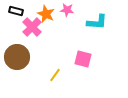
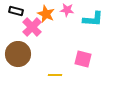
cyan L-shape: moved 4 px left, 3 px up
brown circle: moved 1 px right, 3 px up
yellow line: rotated 56 degrees clockwise
